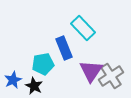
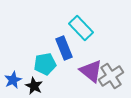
cyan rectangle: moved 2 px left
cyan pentagon: moved 2 px right
purple triangle: rotated 25 degrees counterclockwise
